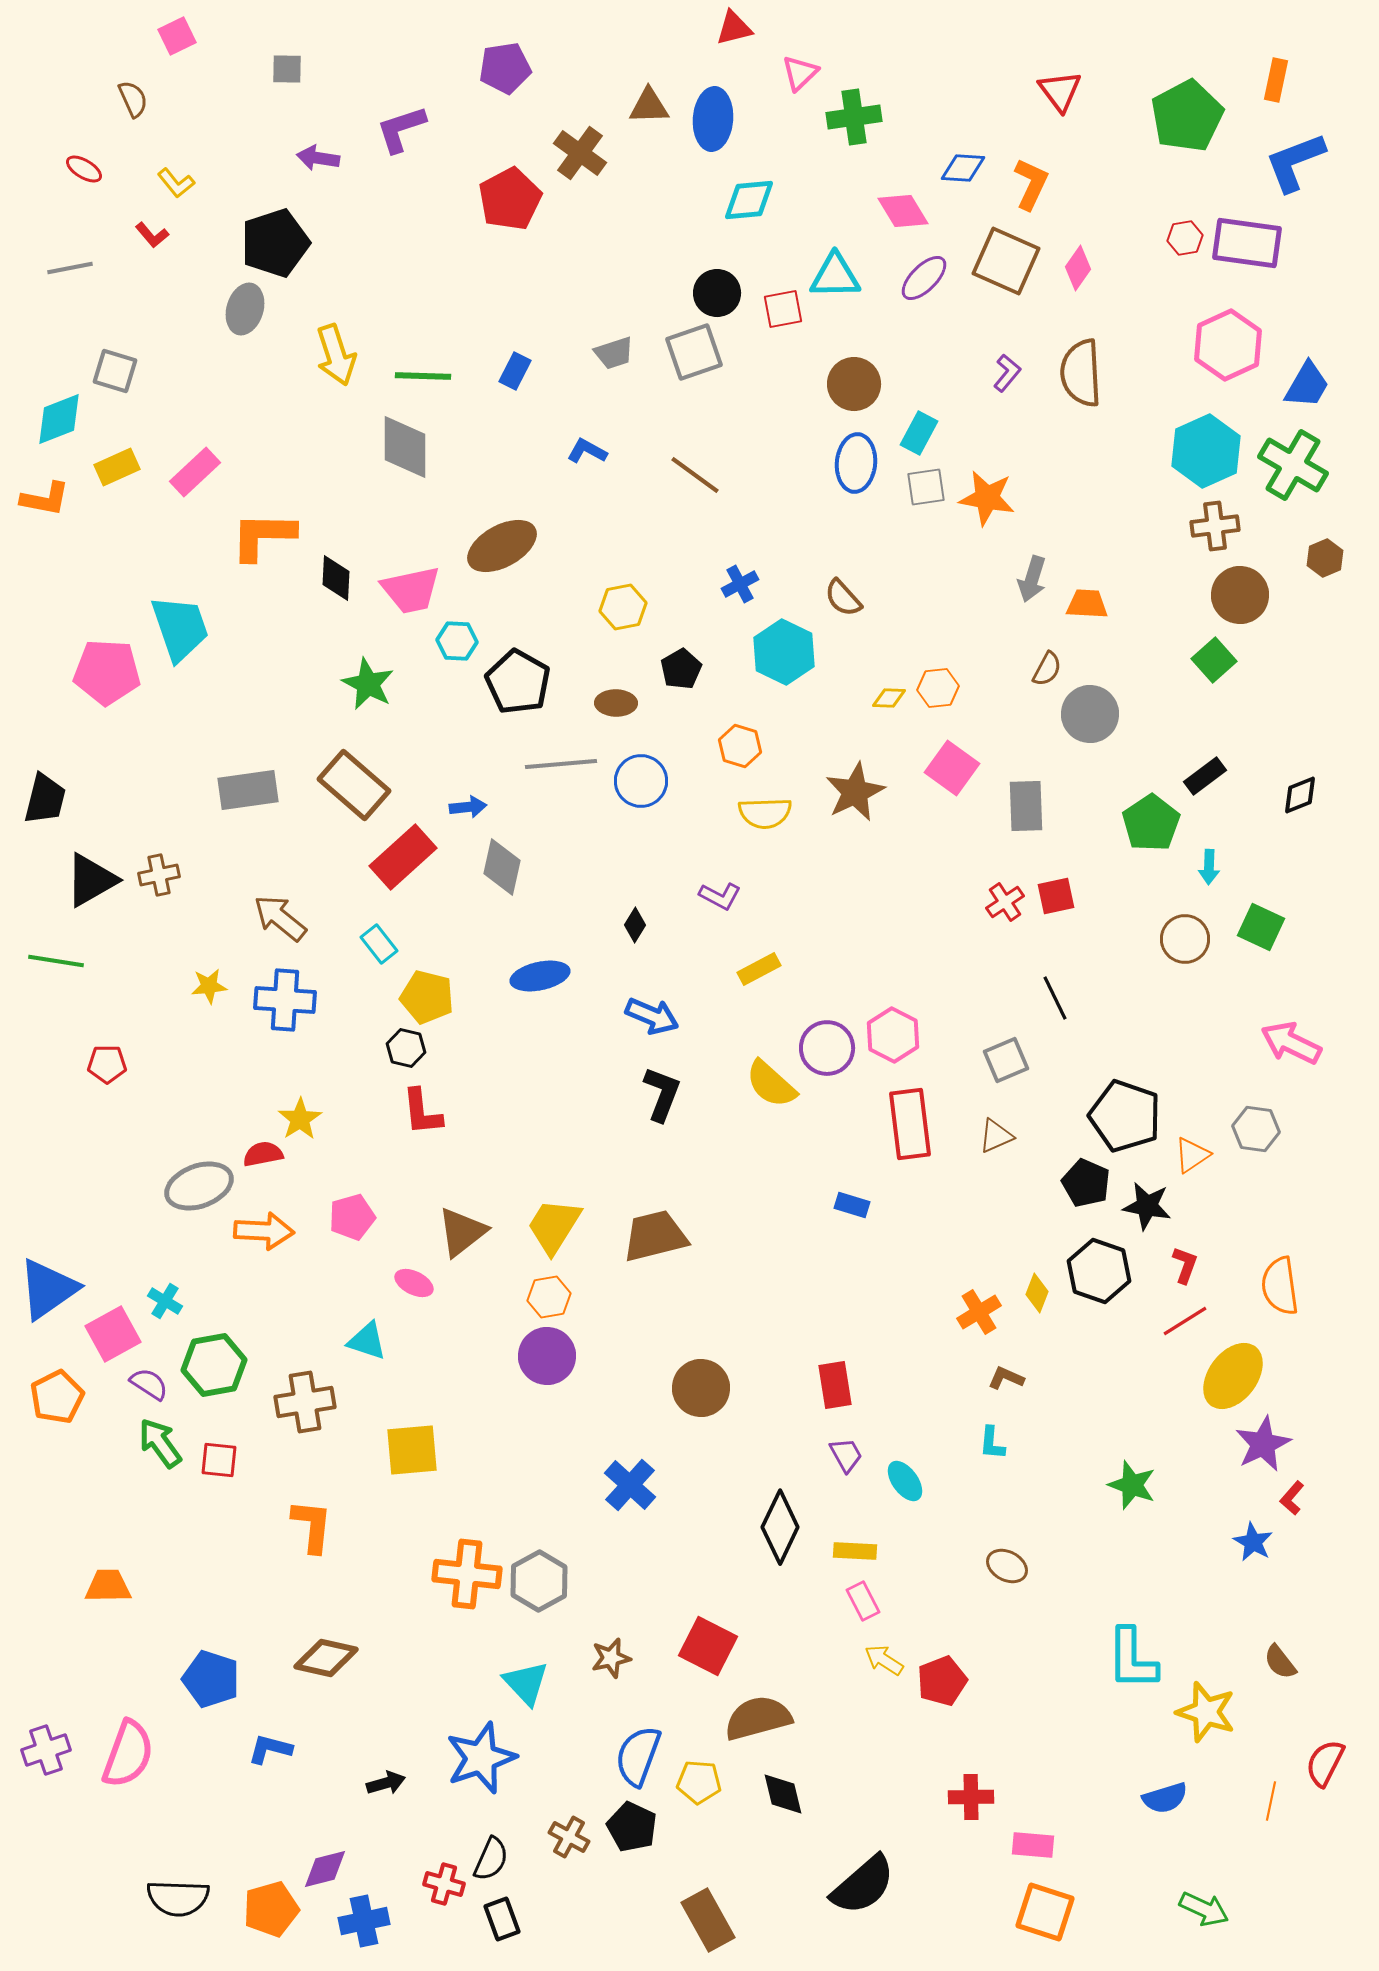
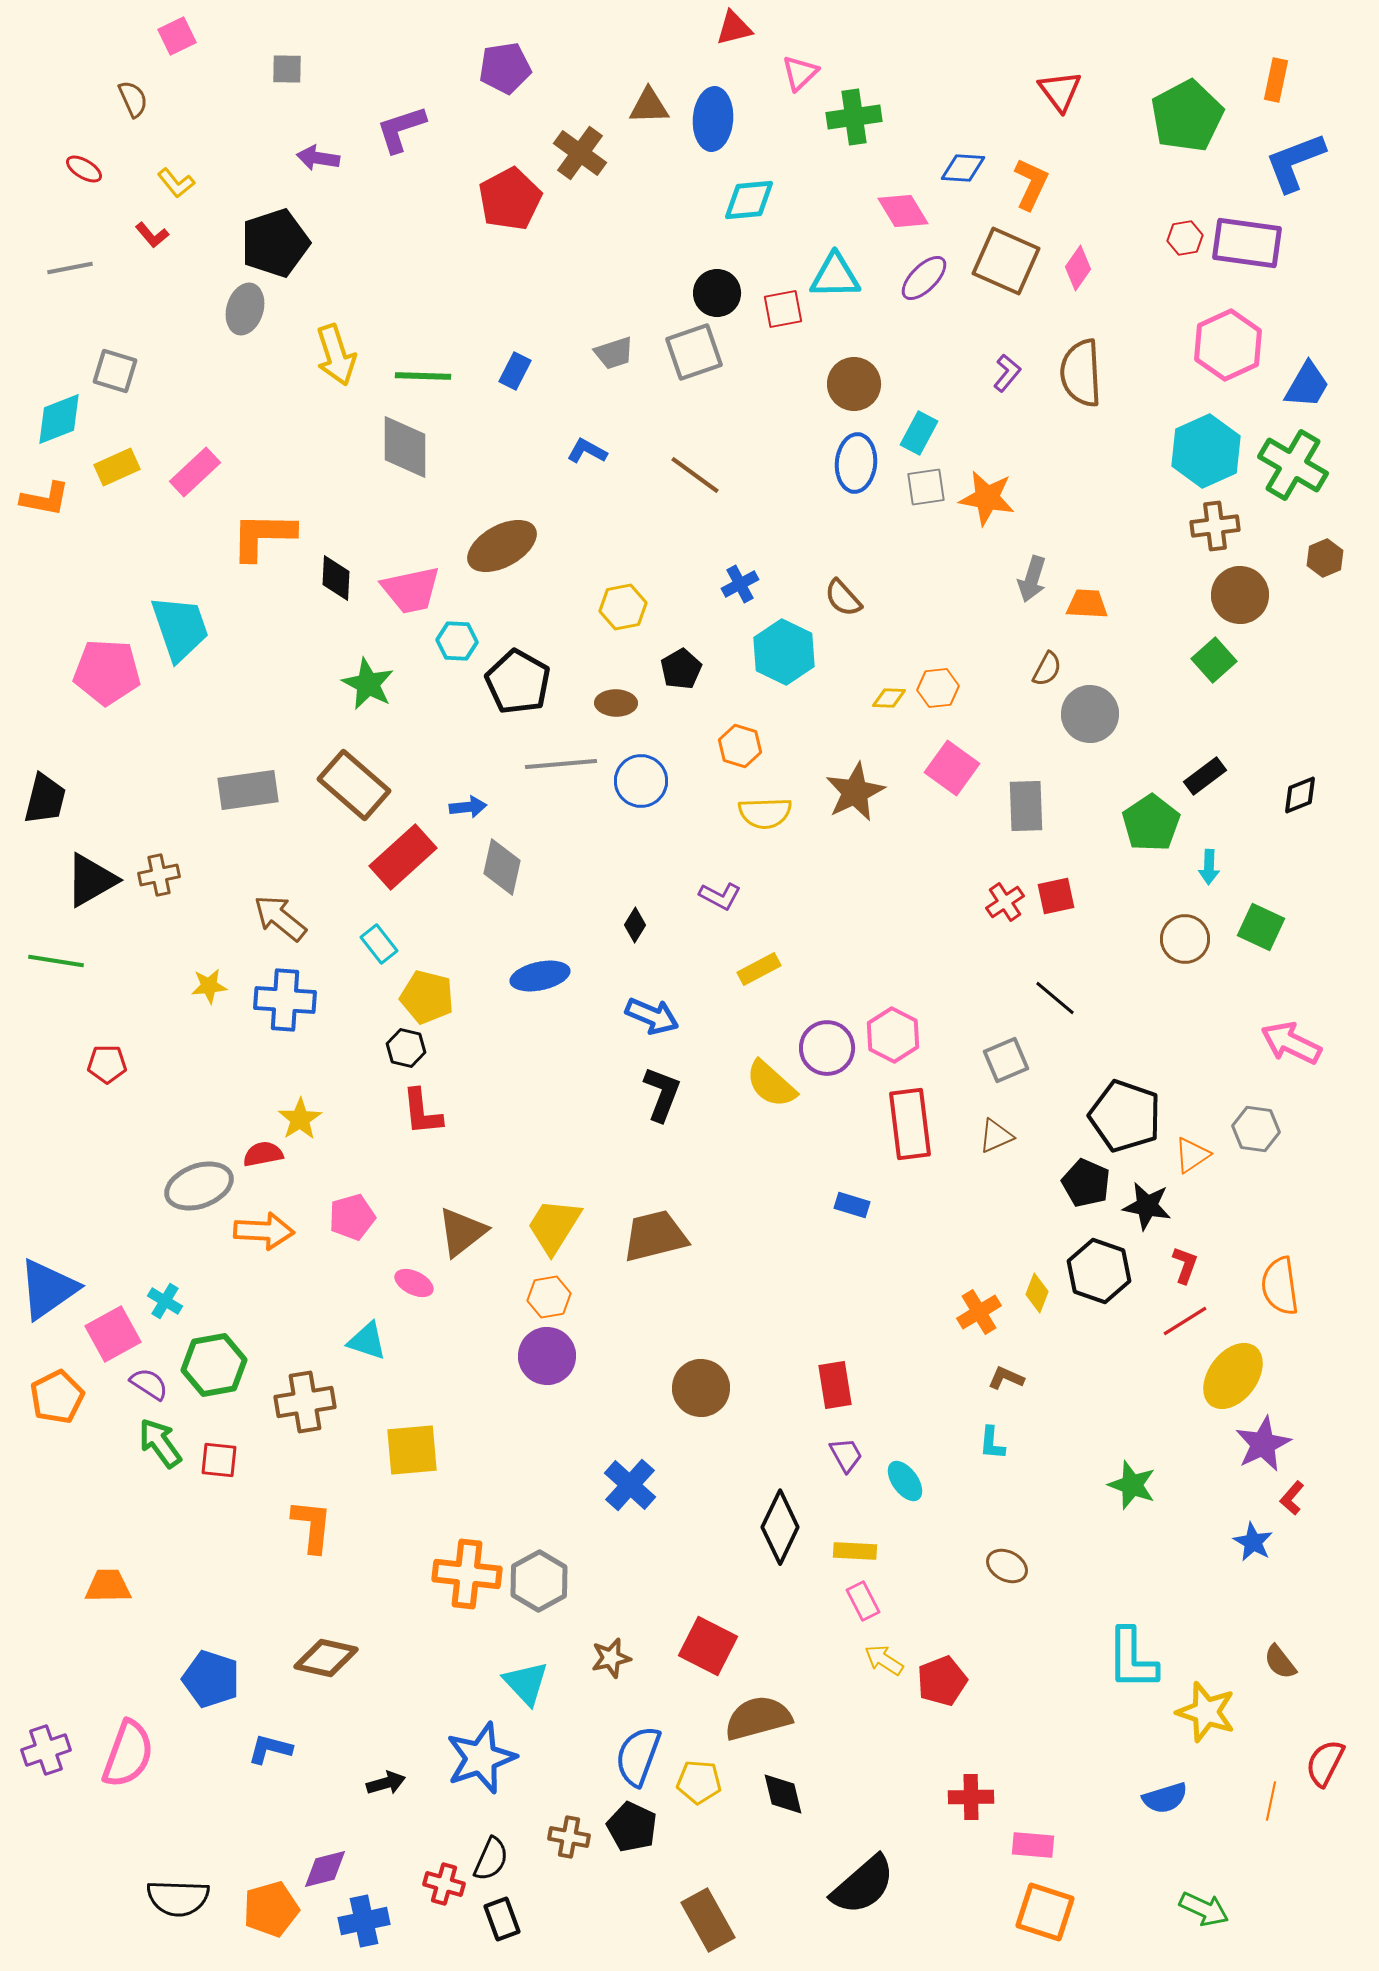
black line at (1055, 998): rotated 24 degrees counterclockwise
brown cross at (569, 1837): rotated 18 degrees counterclockwise
